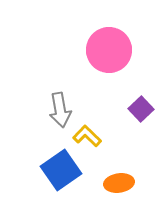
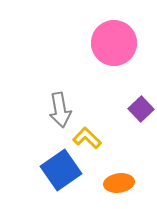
pink circle: moved 5 px right, 7 px up
yellow L-shape: moved 2 px down
